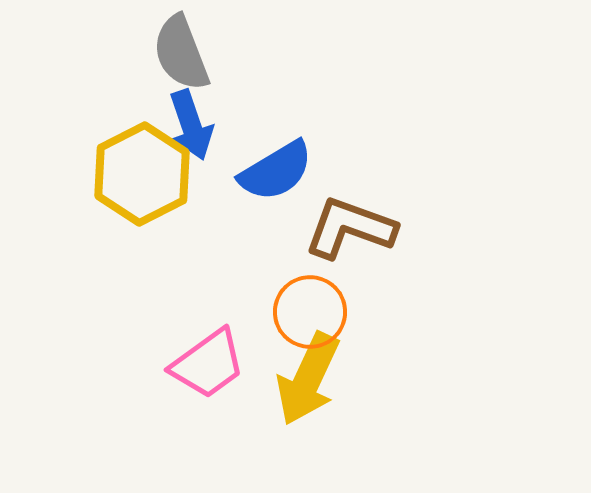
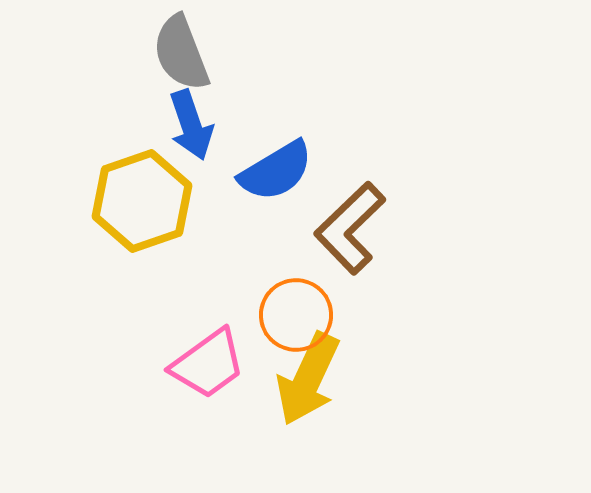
yellow hexagon: moved 27 px down; rotated 8 degrees clockwise
brown L-shape: rotated 64 degrees counterclockwise
orange circle: moved 14 px left, 3 px down
